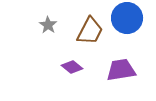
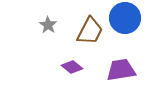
blue circle: moved 2 px left
